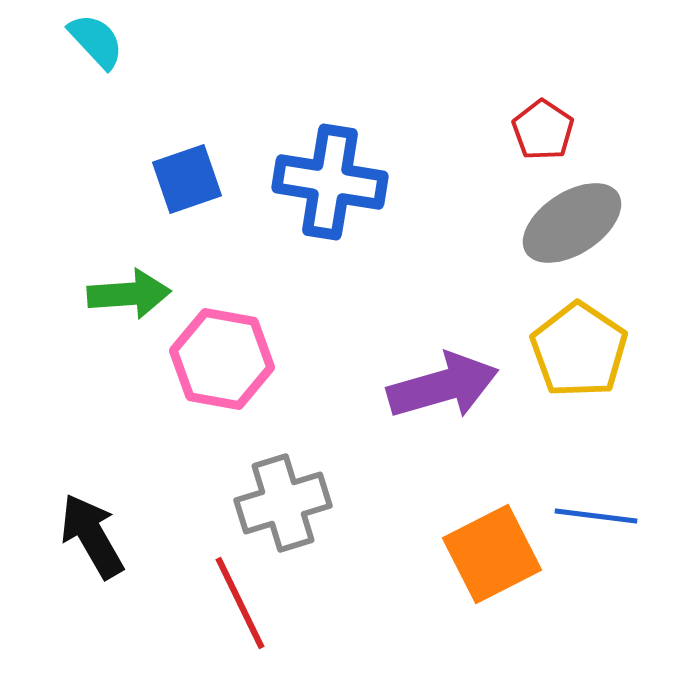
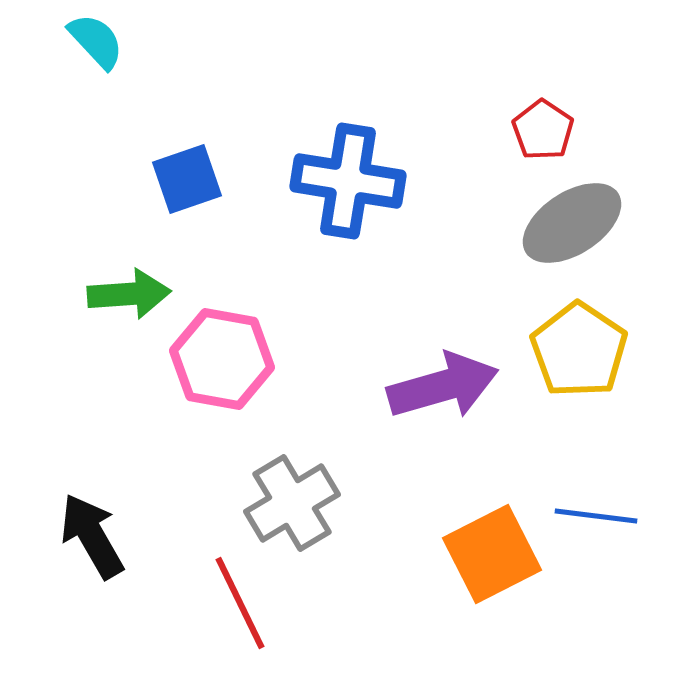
blue cross: moved 18 px right, 1 px up
gray cross: moved 9 px right; rotated 14 degrees counterclockwise
